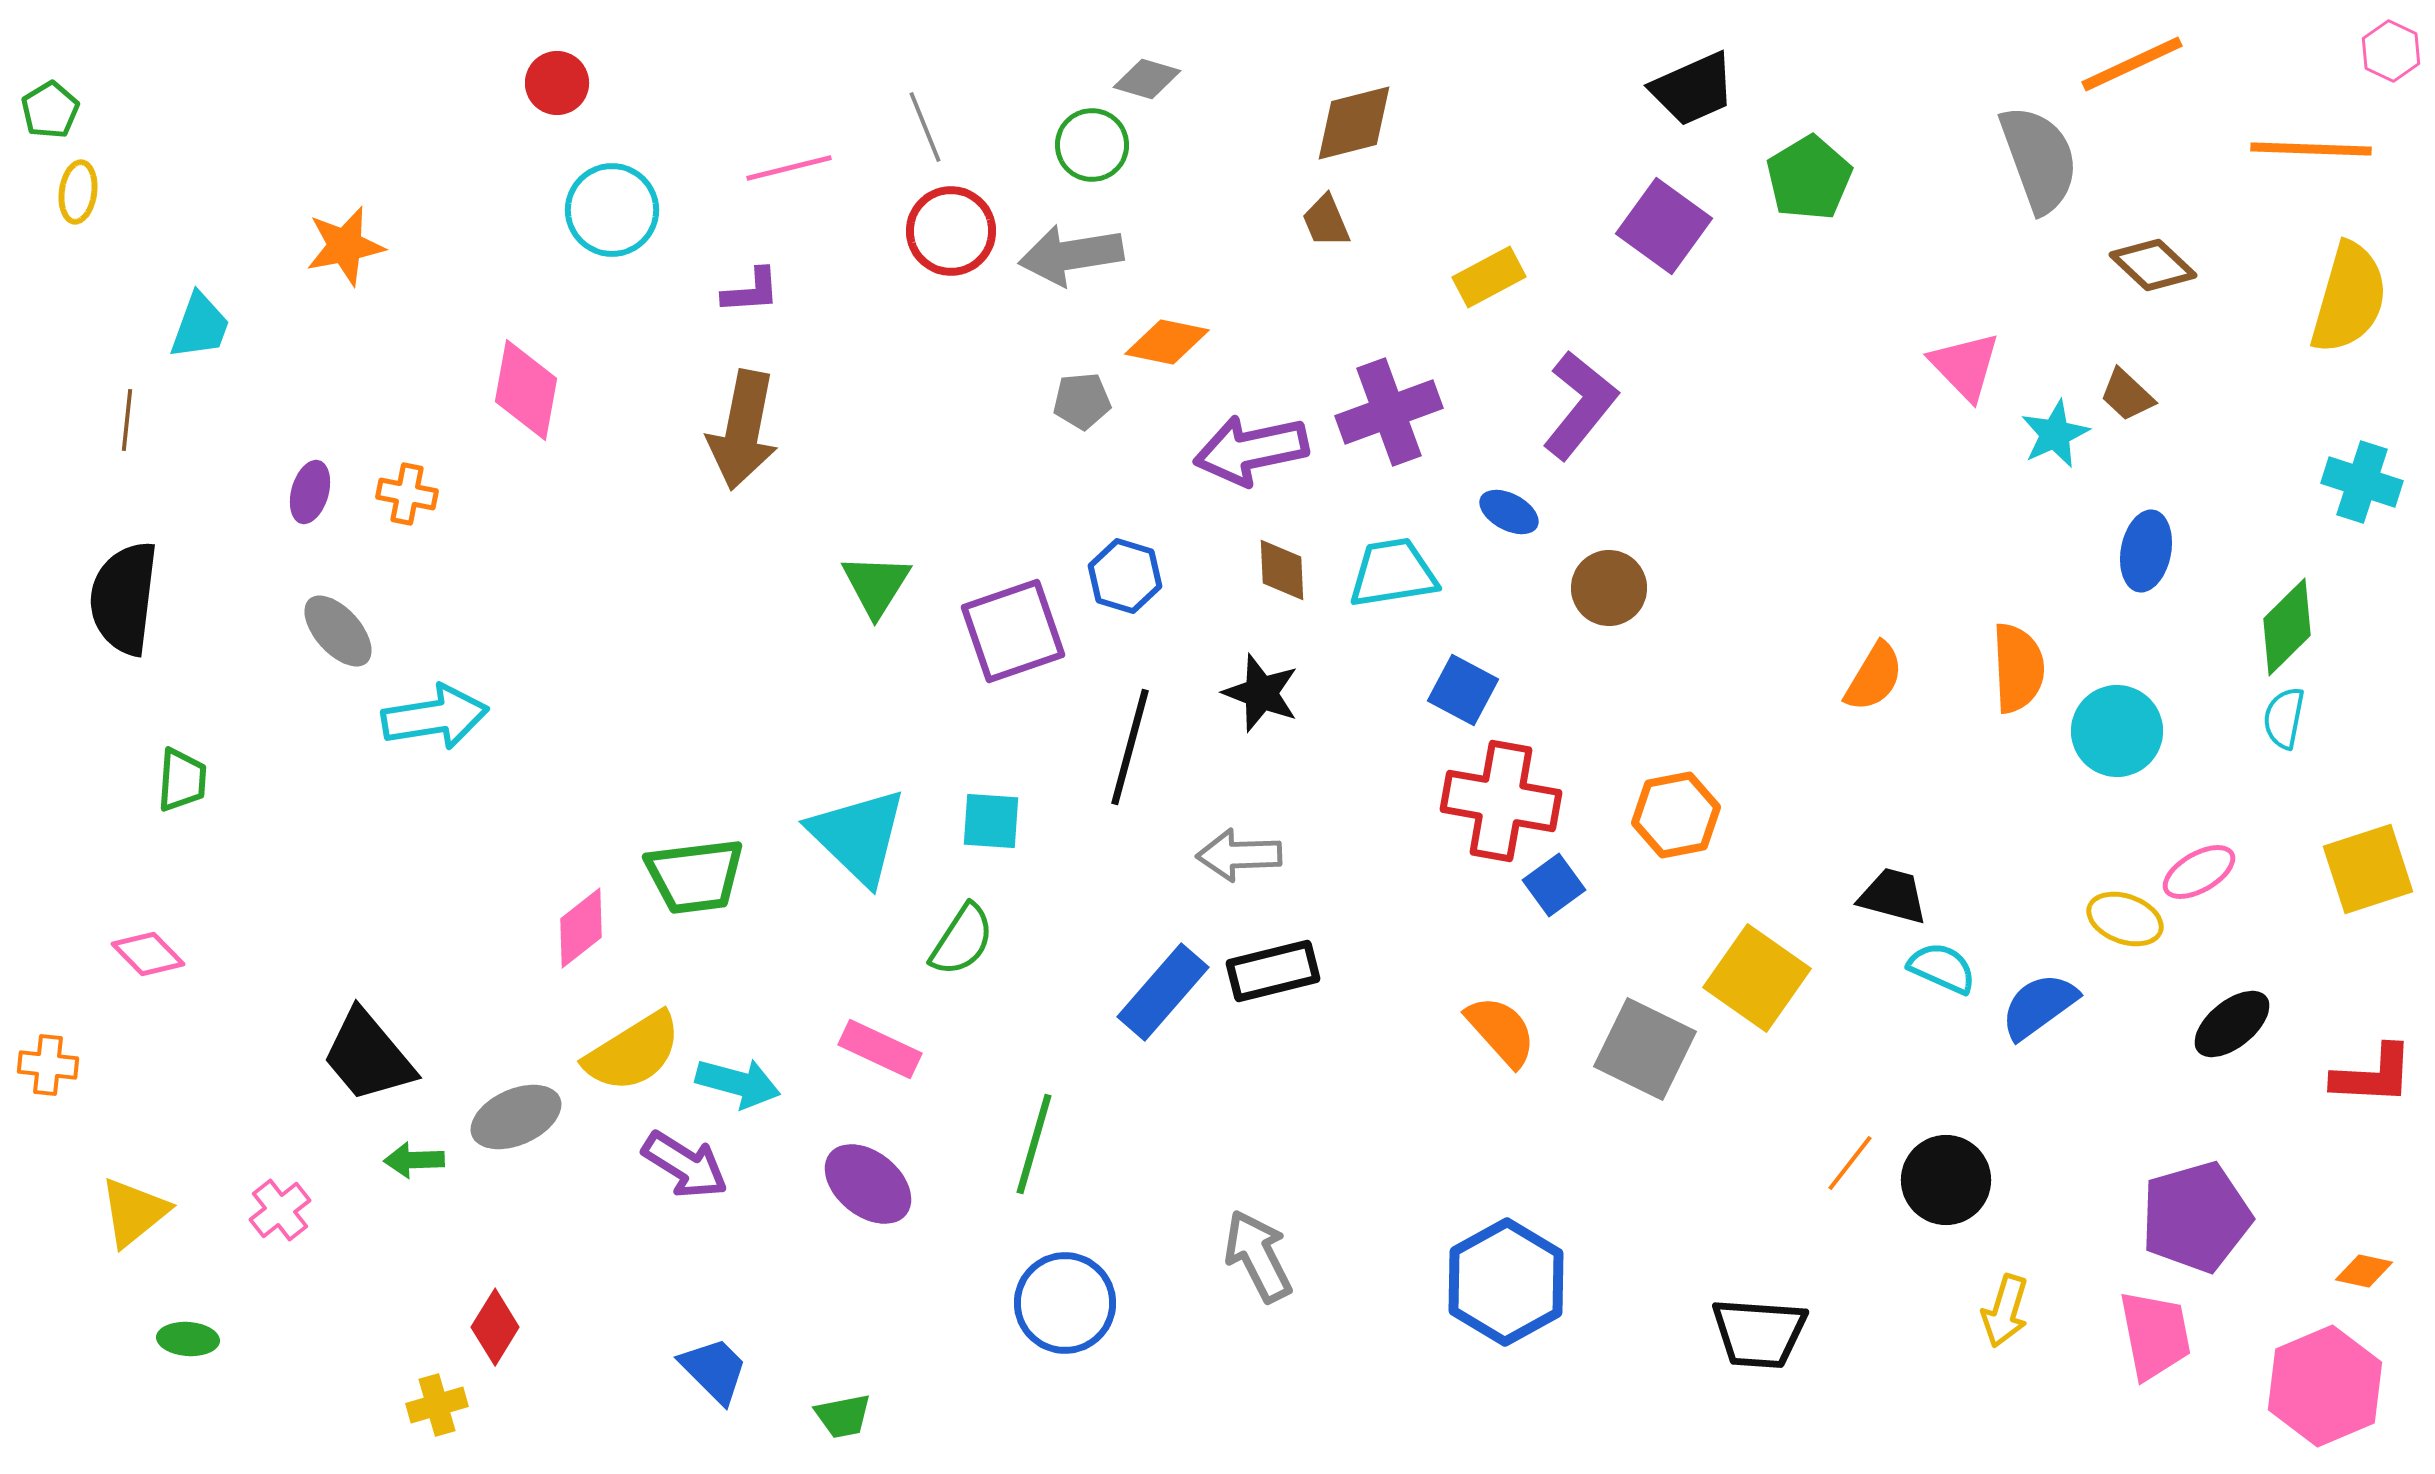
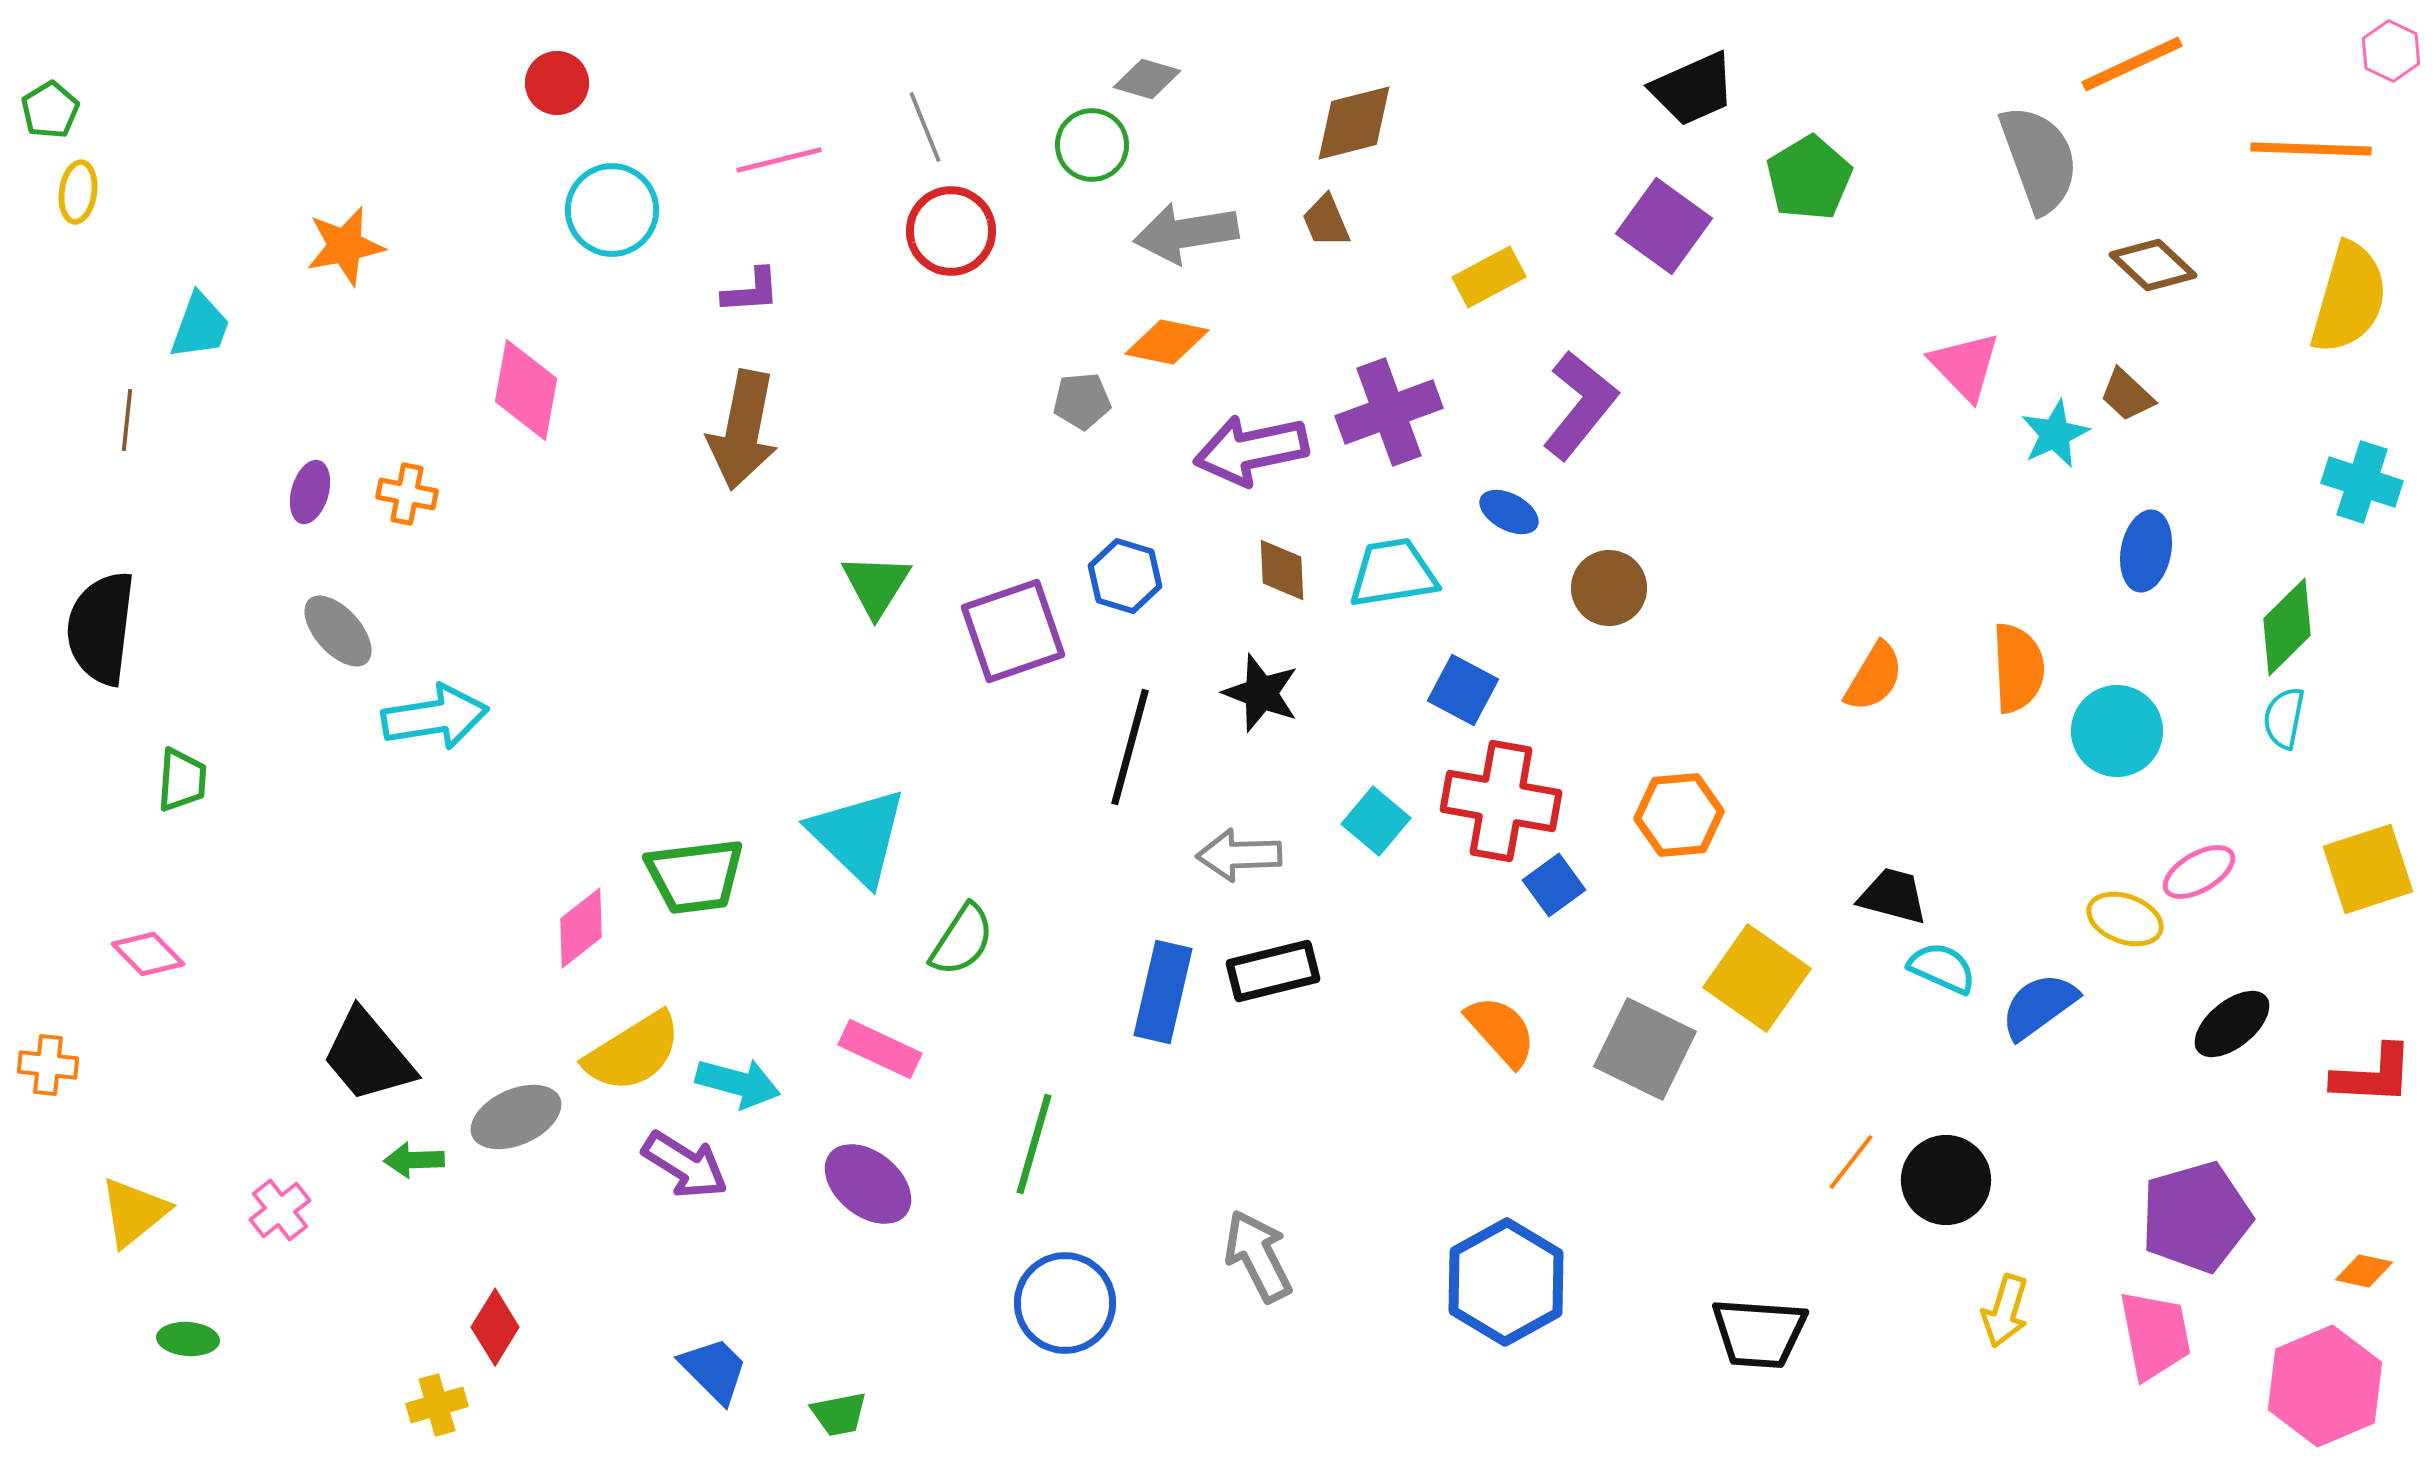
pink line at (789, 168): moved 10 px left, 8 px up
gray arrow at (1071, 255): moved 115 px right, 22 px up
black semicircle at (124, 598): moved 23 px left, 30 px down
orange hexagon at (1676, 815): moved 3 px right; rotated 6 degrees clockwise
cyan square at (991, 821): moved 385 px right; rotated 36 degrees clockwise
blue rectangle at (1163, 992): rotated 28 degrees counterclockwise
orange line at (1850, 1163): moved 1 px right, 1 px up
green trapezoid at (843, 1416): moved 4 px left, 2 px up
